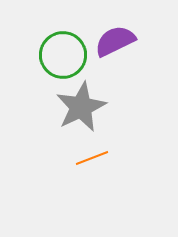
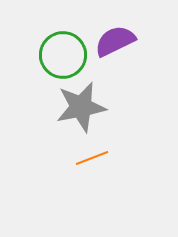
gray star: rotated 15 degrees clockwise
